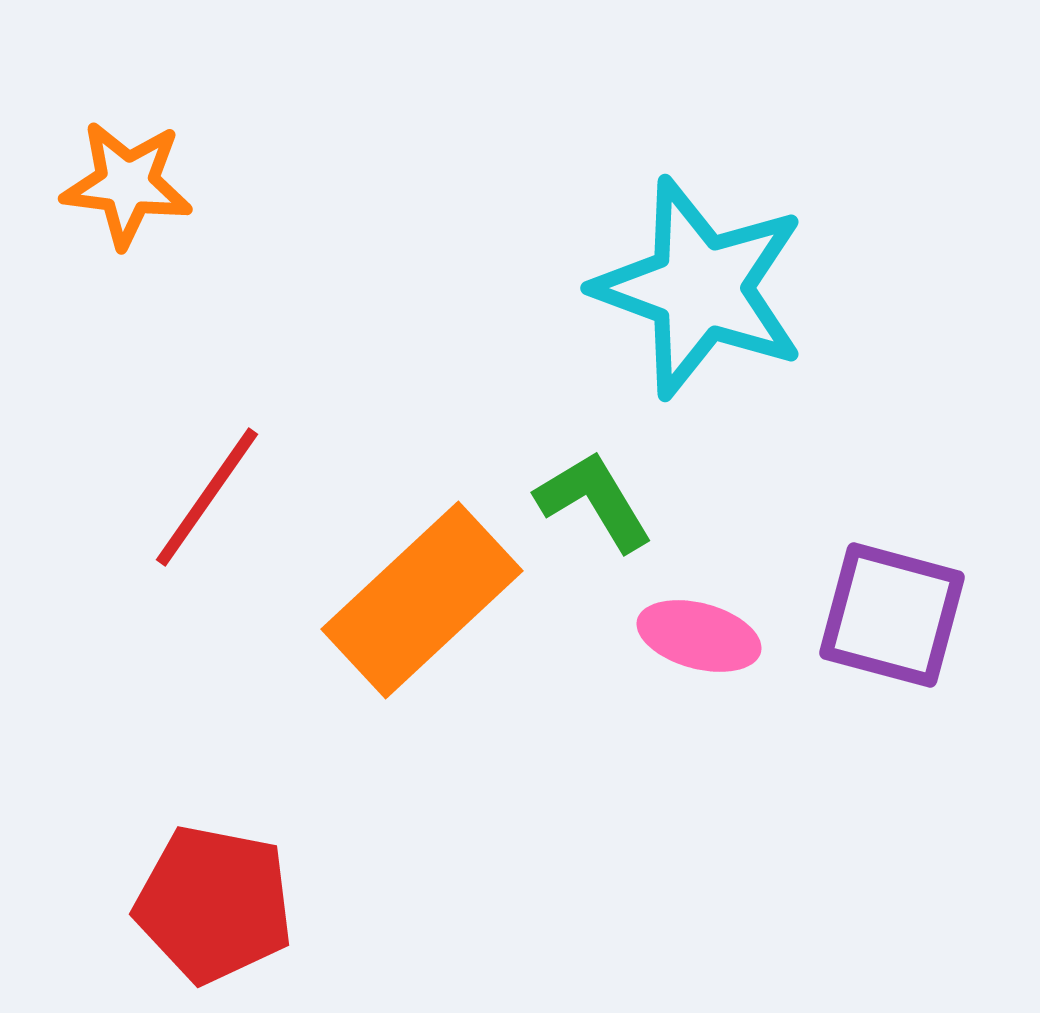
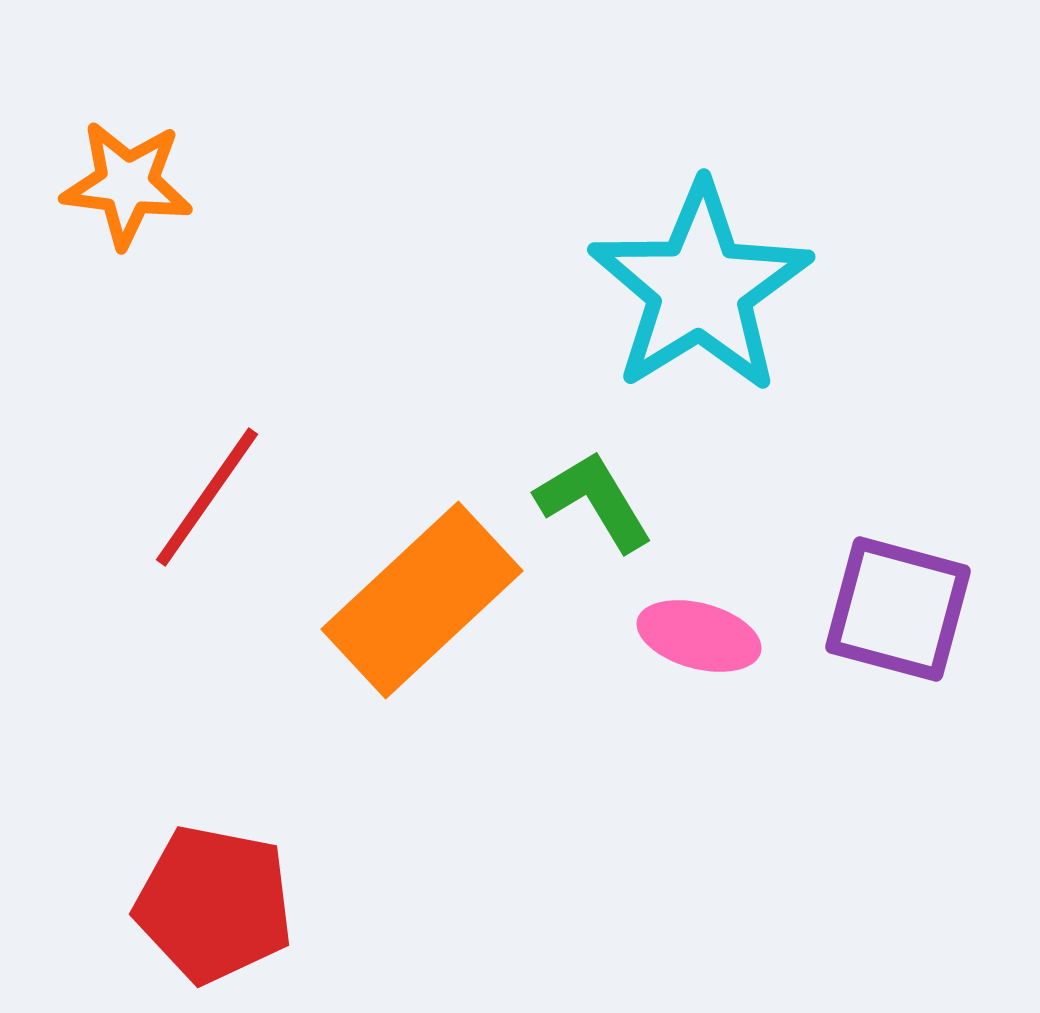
cyan star: rotated 20 degrees clockwise
purple square: moved 6 px right, 6 px up
